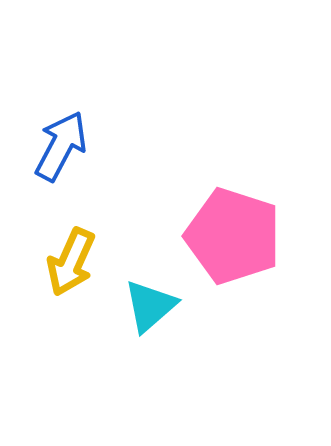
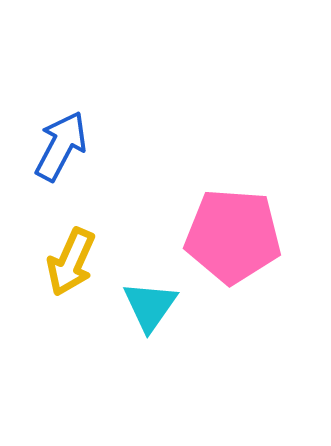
pink pentagon: rotated 14 degrees counterclockwise
cyan triangle: rotated 14 degrees counterclockwise
